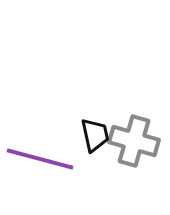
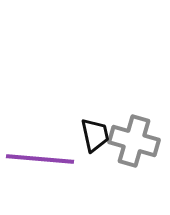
purple line: rotated 10 degrees counterclockwise
